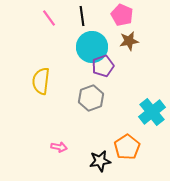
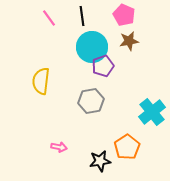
pink pentagon: moved 2 px right
gray hexagon: moved 3 px down; rotated 10 degrees clockwise
